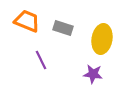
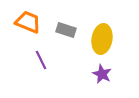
orange trapezoid: moved 1 px right, 1 px down
gray rectangle: moved 3 px right, 2 px down
purple star: moved 9 px right; rotated 18 degrees clockwise
